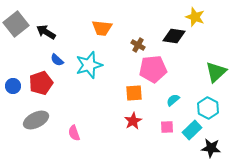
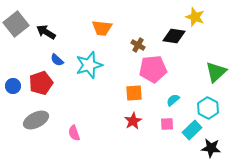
pink square: moved 3 px up
